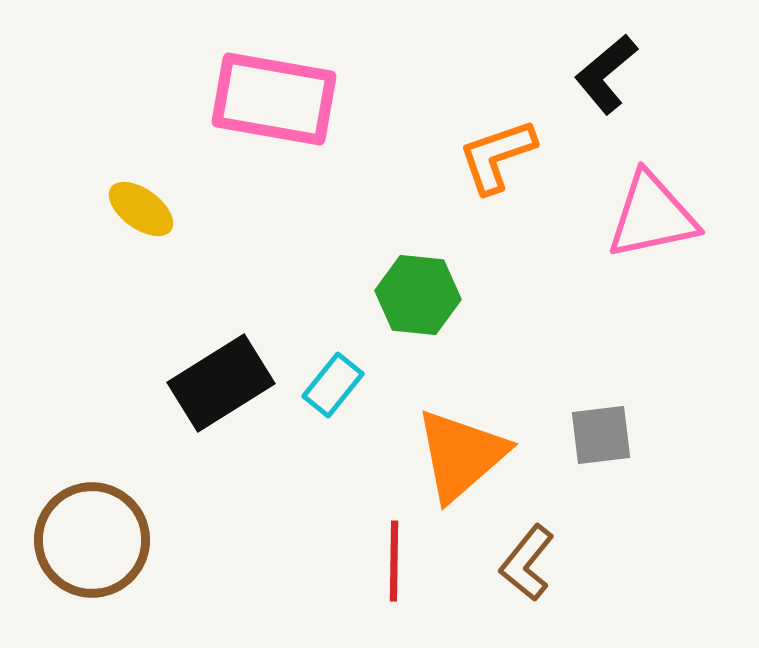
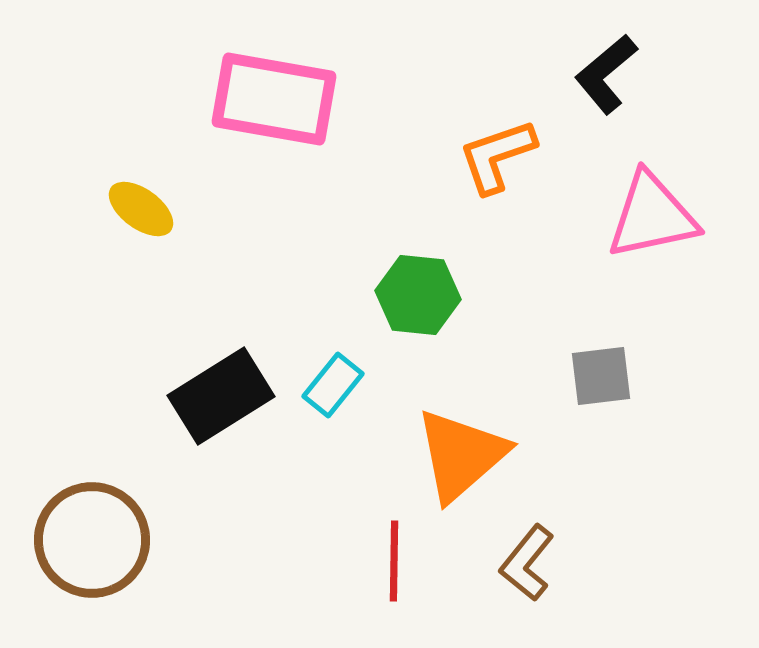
black rectangle: moved 13 px down
gray square: moved 59 px up
